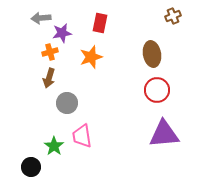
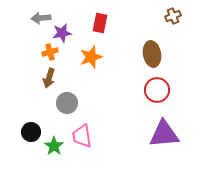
black circle: moved 35 px up
